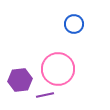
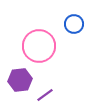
pink circle: moved 19 px left, 23 px up
purple line: rotated 24 degrees counterclockwise
